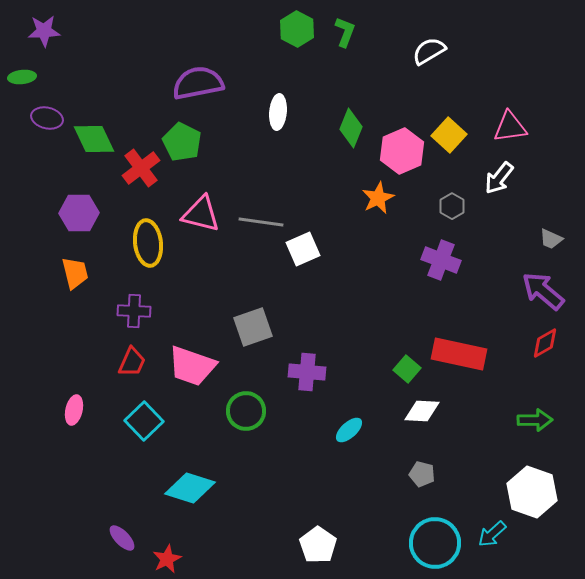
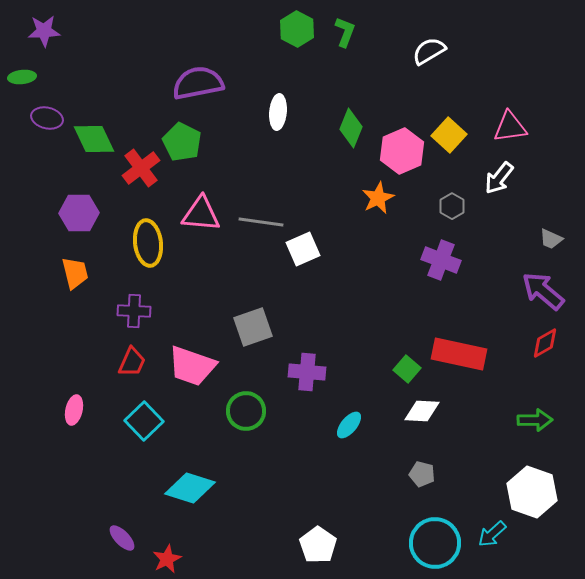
pink triangle at (201, 214): rotated 9 degrees counterclockwise
cyan ellipse at (349, 430): moved 5 px up; rotated 8 degrees counterclockwise
